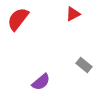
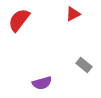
red semicircle: moved 1 px right, 1 px down
purple semicircle: moved 1 px right, 1 px down; rotated 24 degrees clockwise
